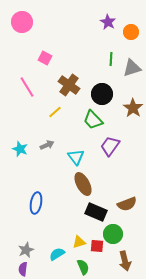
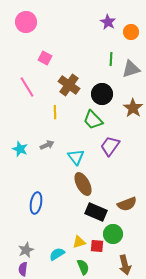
pink circle: moved 4 px right
gray triangle: moved 1 px left, 1 px down
yellow line: rotated 48 degrees counterclockwise
brown arrow: moved 4 px down
